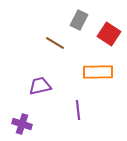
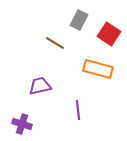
orange rectangle: moved 3 px up; rotated 16 degrees clockwise
